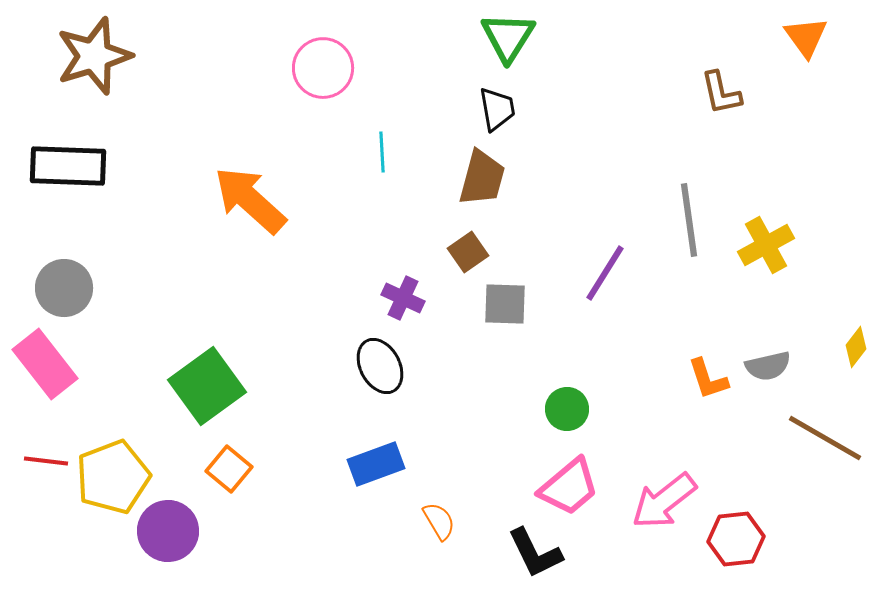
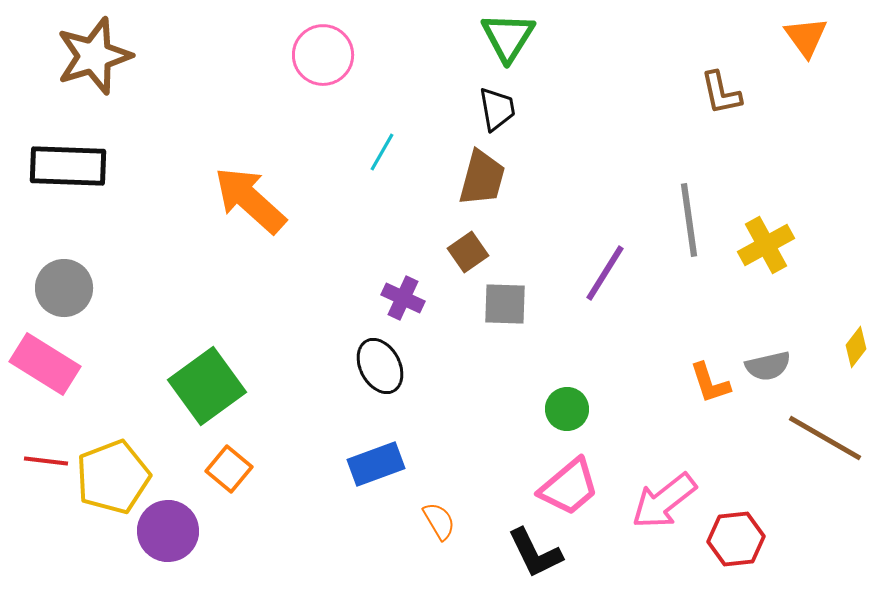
pink circle: moved 13 px up
cyan line: rotated 33 degrees clockwise
pink rectangle: rotated 20 degrees counterclockwise
orange L-shape: moved 2 px right, 4 px down
